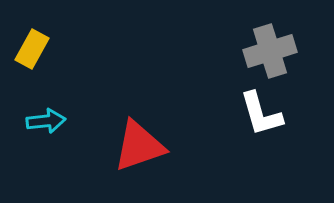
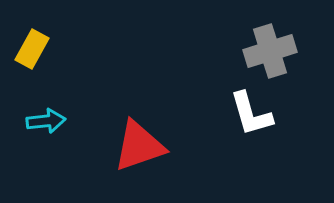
white L-shape: moved 10 px left
